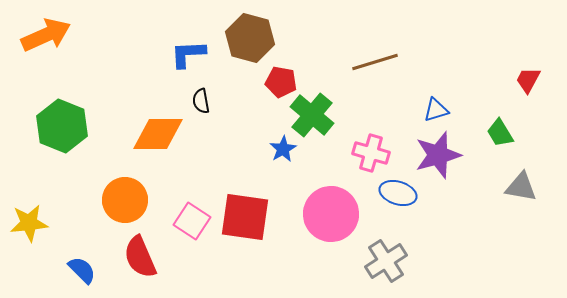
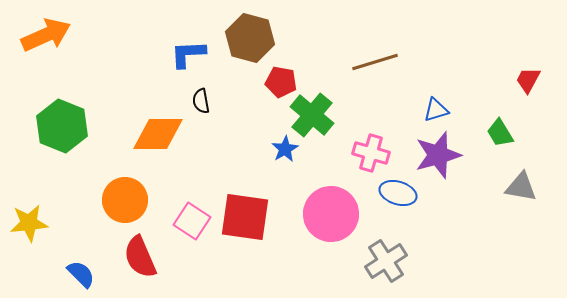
blue star: moved 2 px right
blue semicircle: moved 1 px left, 4 px down
